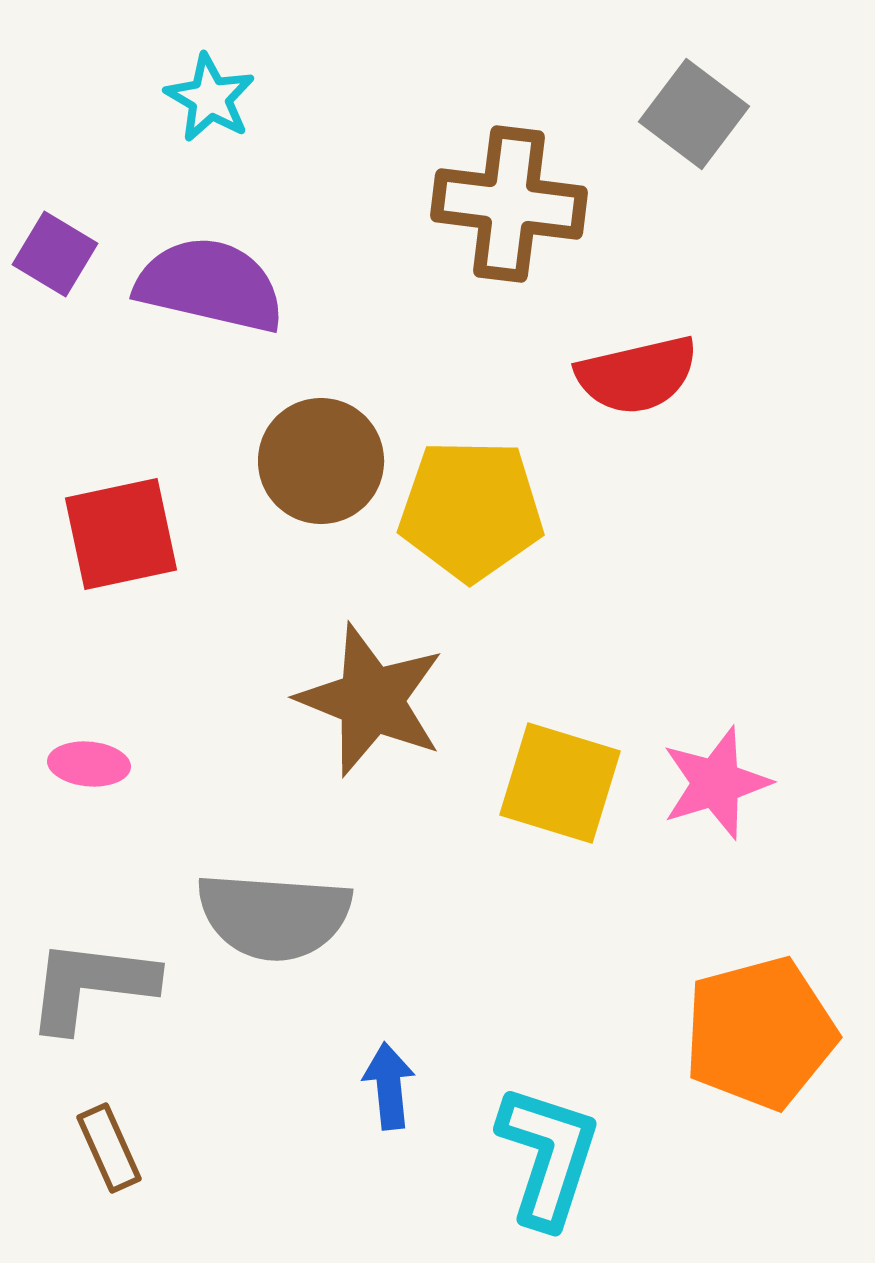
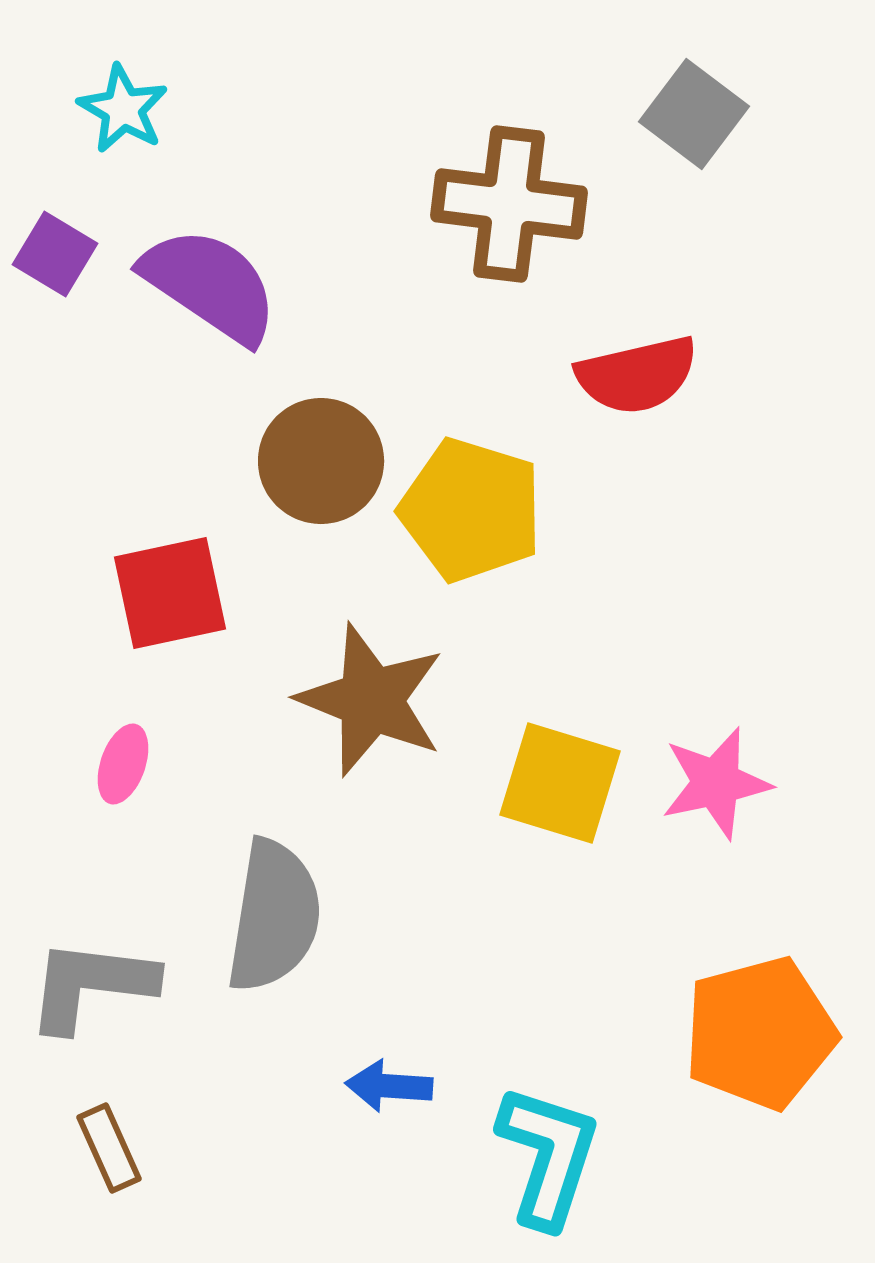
cyan star: moved 87 px left, 11 px down
purple semicircle: rotated 21 degrees clockwise
yellow pentagon: rotated 16 degrees clockwise
red square: moved 49 px right, 59 px down
pink ellipse: moved 34 px right; rotated 76 degrees counterclockwise
pink star: rotated 5 degrees clockwise
gray semicircle: rotated 85 degrees counterclockwise
blue arrow: rotated 80 degrees counterclockwise
